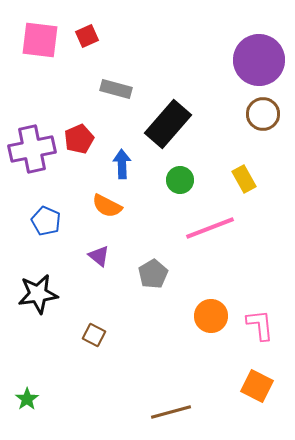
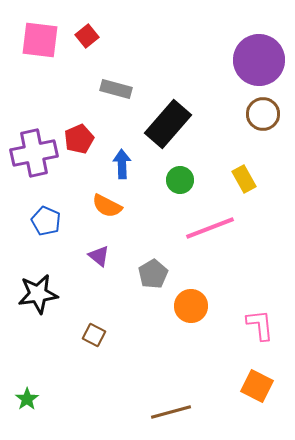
red square: rotated 15 degrees counterclockwise
purple cross: moved 2 px right, 4 px down
orange circle: moved 20 px left, 10 px up
